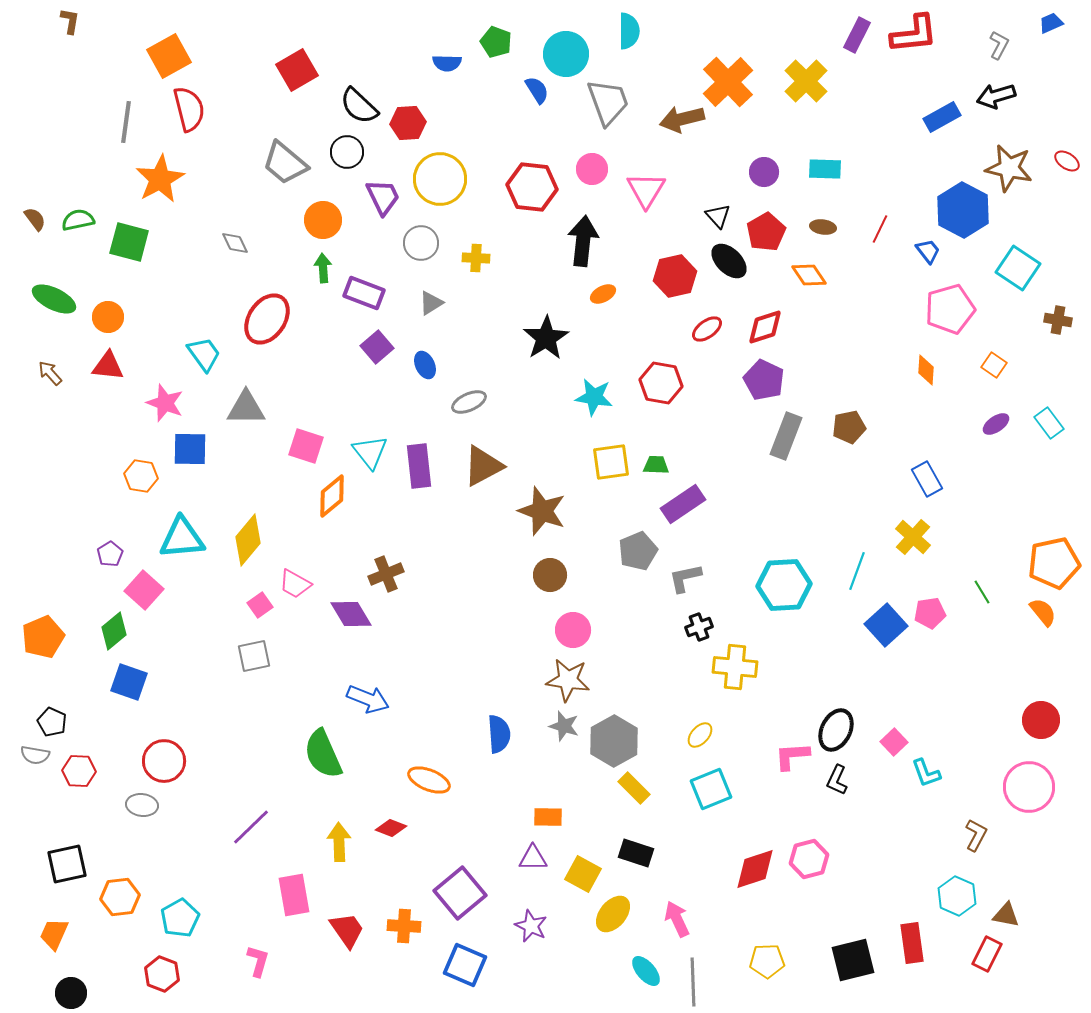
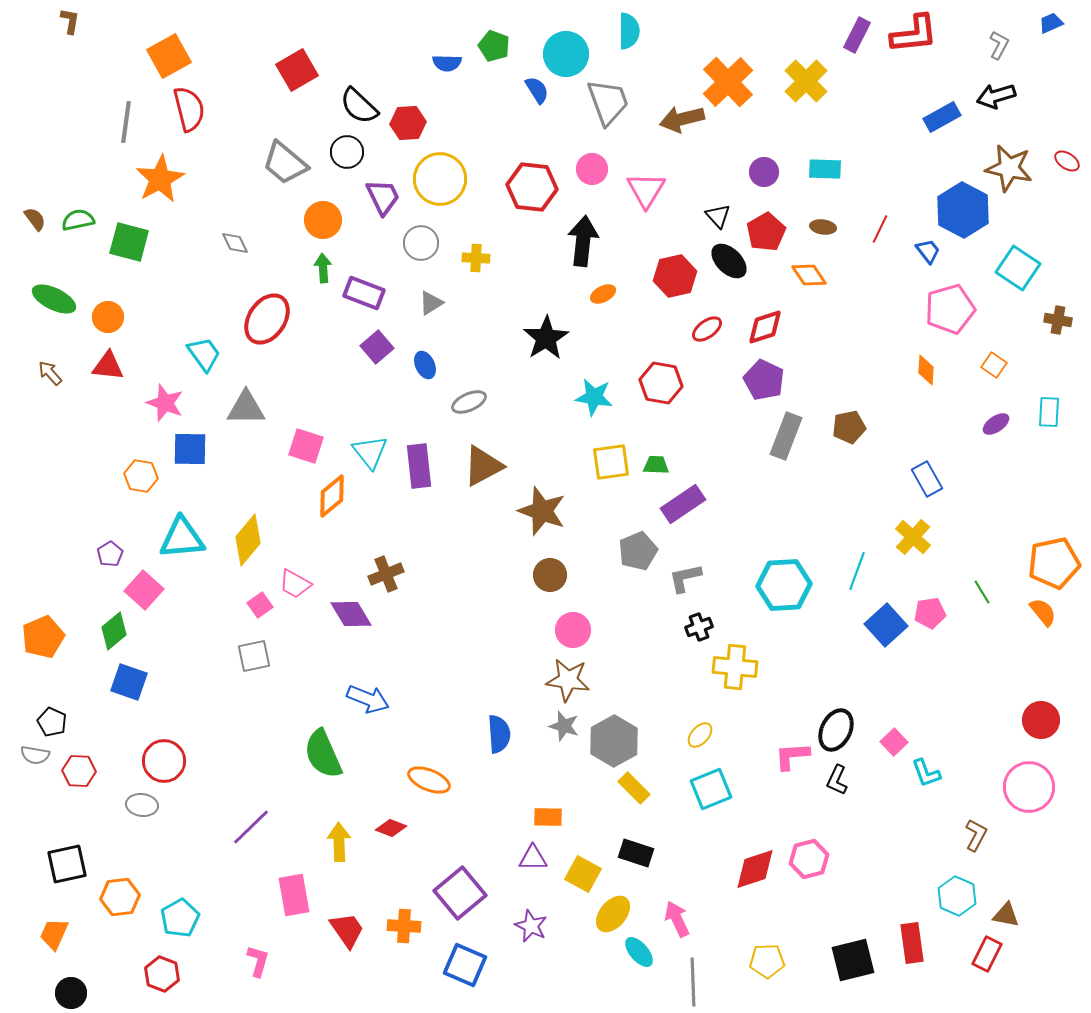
green pentagon at (496, 42): moved 2 px left, 4 px down
cyan rectangle at (1049, 423): moved 11 px up; rotated 40 degrees clockwise
cyan ellipse at (646, 971): moved 7 px left, 19 px up
